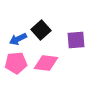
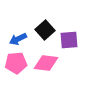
black square: moved 4 px right
purple square: moved 7 px left
